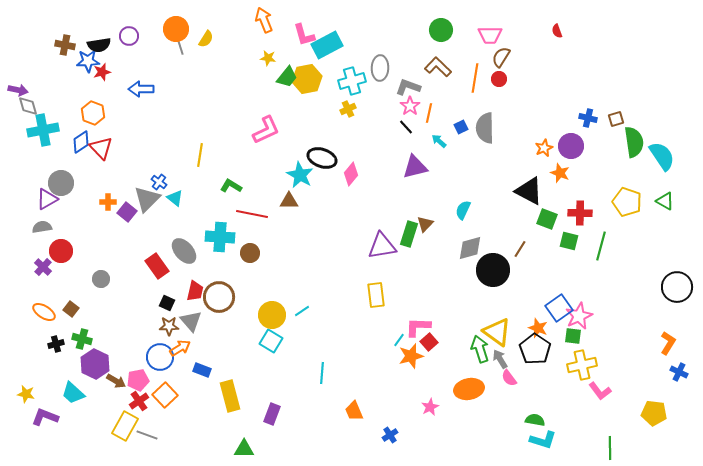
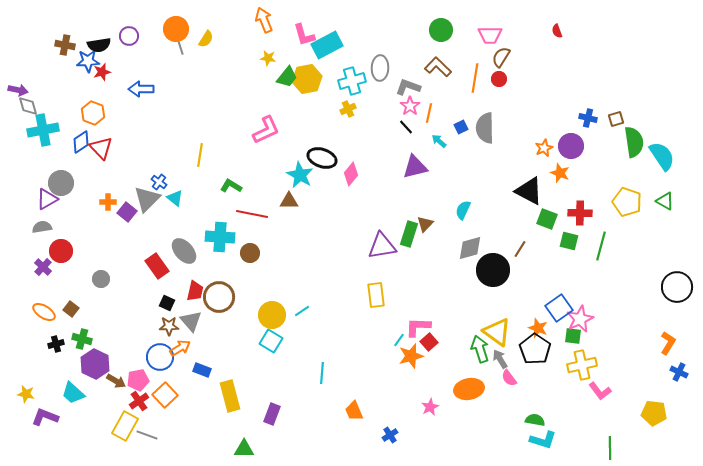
pink star at (579, 316): moved 1 px right, 3 px down
